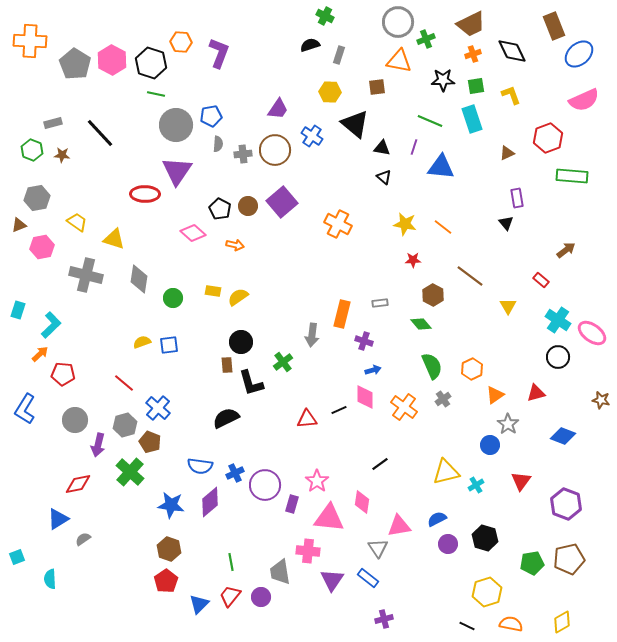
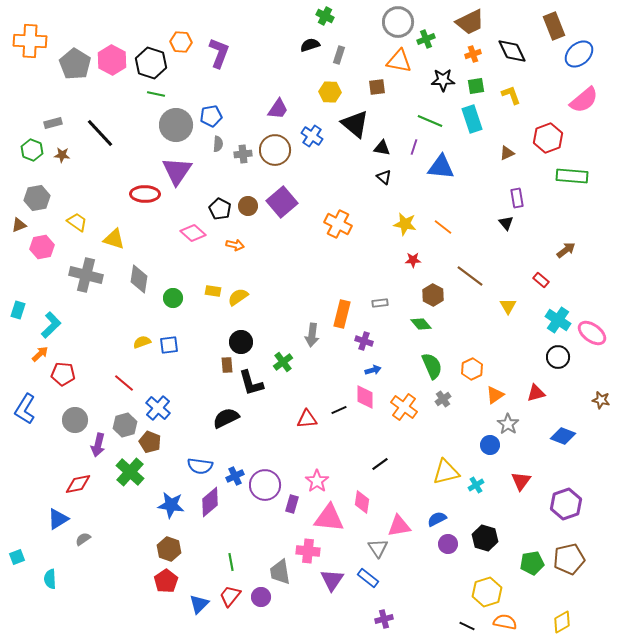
brown trapezoid at (471, 24): moved 1 px left, 2 px up
pink semicircle at (584, 100): rotated 16 degrees counterclockwise
blue cross at (235, 473): moved 3 px down
purple hexagon at (566, 504): rotated 20 degrees clockwise
orange semicircle at (511, 624): moved 6 px left, 2 px up
